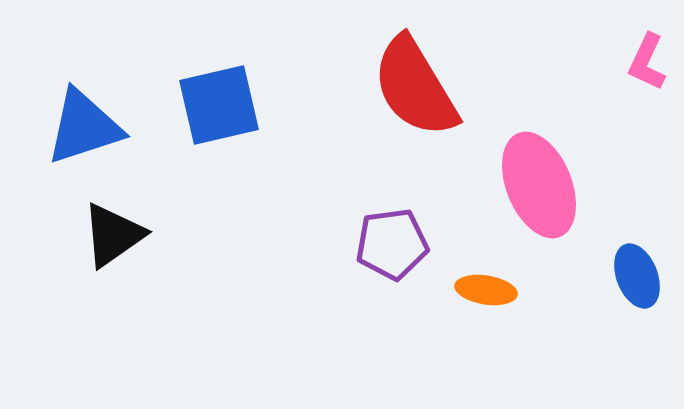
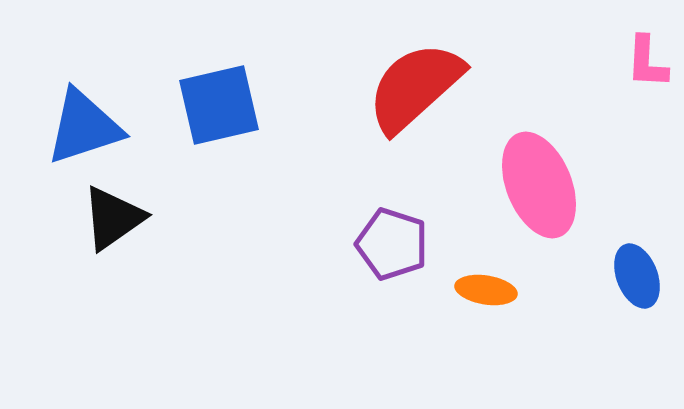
pink L-shape: rotated 22 degrees counterclockwise
red semicircle: rotated 79 degrees clockwise
black triangle: moved 17 px up
purple pentagon: rotated 26 degrees clockwise
